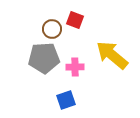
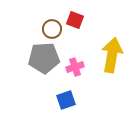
yellow arrow: rotated 60 degrees clockwise
pink cross: rotated 18 degrees counterclockwise
